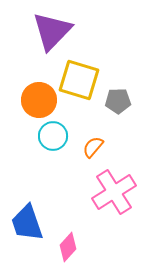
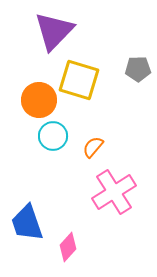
purple triangle: moved 2 px right
gray pentagon: moved 20 px right, 32 px up
